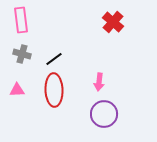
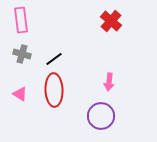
red cross: moved 2 px left, 1 px up
pink arrow: moved 10 px right
pink triangle: moved 3 px right, 4 px down; rotated 35 degrees clockwise
purple circle: moved 3 px left, 2 px down
